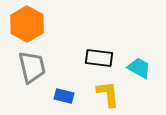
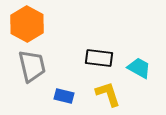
gray trapezoid: moved 1 px up
yellow L-shape: rotated 12 degrees counterclockwise
